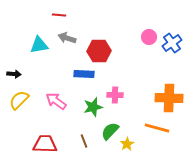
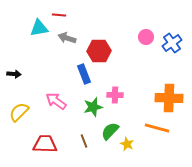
pink circle: moved 3 px left
cyan triangle: moved 17 px up
blue rectangle: rotated 66 degrees clockwise
yellow semicircle: moved 12 px down
yellow star: rotated 16 degrees counterclockwise
